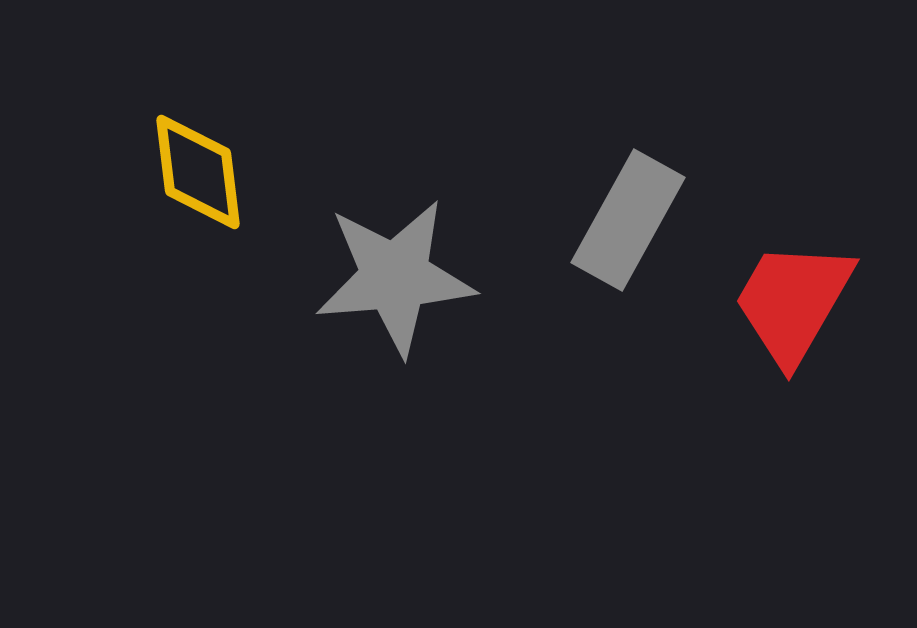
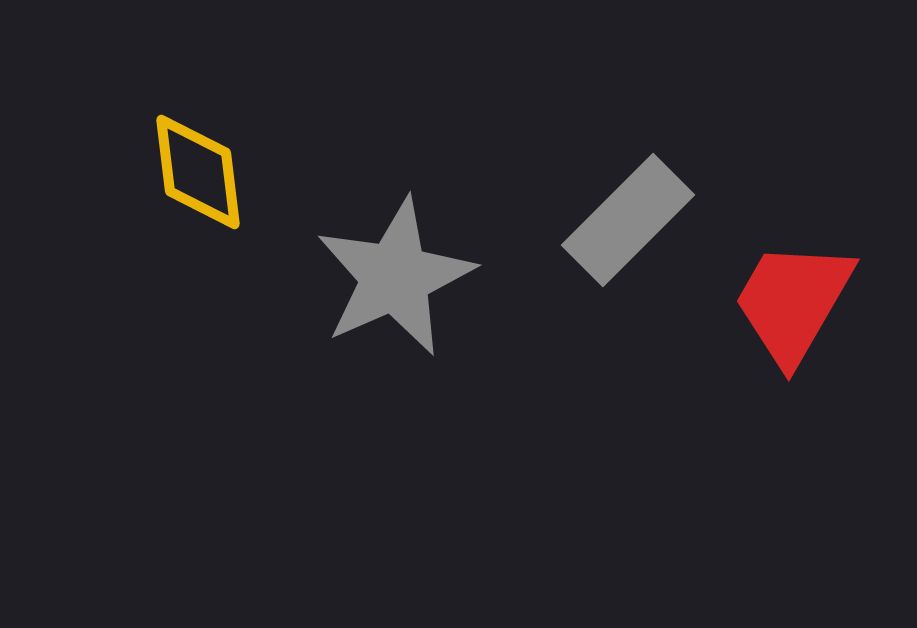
gray rectangle: rotated 16 degrees clockwise
gray star: rotated 19 degrees counterclockwise
